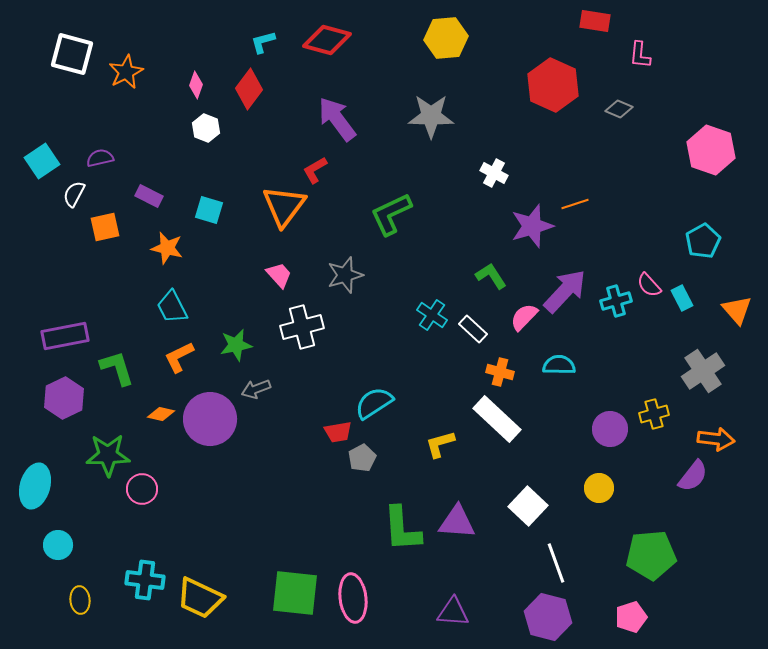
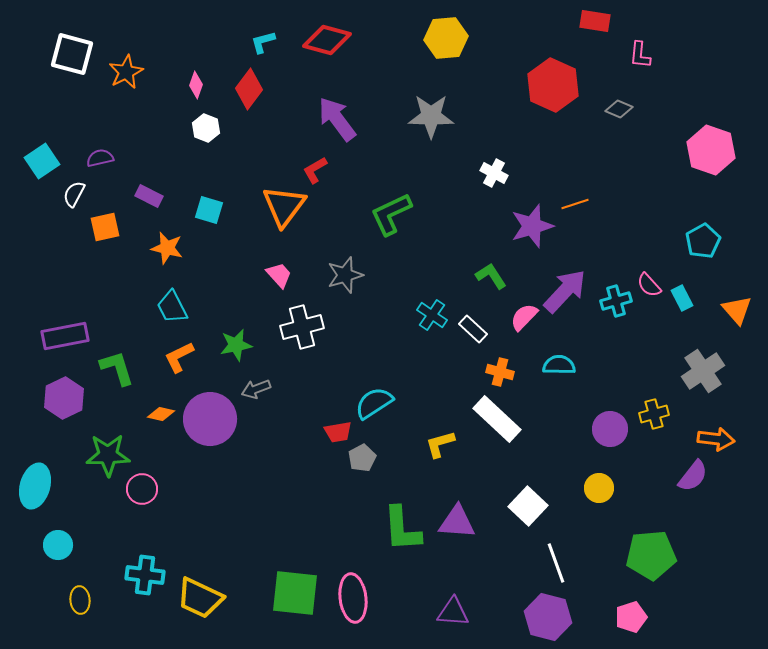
cyan cross at (145, 580): moved 5 px up
